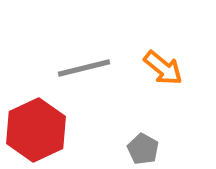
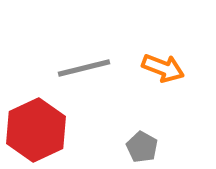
orange arrow: rotated 18 degrees counterclockwise
gray pentagon: moved 1 px left, 2 px up
